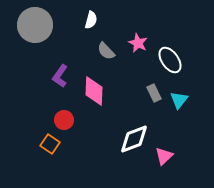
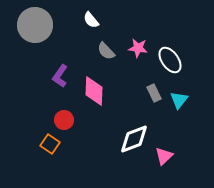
white semicircle: rotated 126 degrees clockwise
pink star: moved 5 px down; rotated 18 degrees counterclockwise
